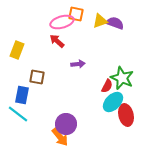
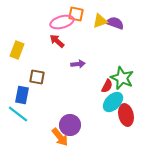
purple circle: moved 4 px right, 1 px down
